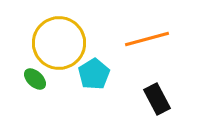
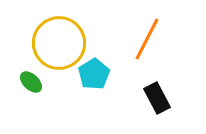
orange line: rotated 48 degrees counterclockwise
green ellipse: moved 4 px left, 3 px down
black rectangle: moved 1 px up
